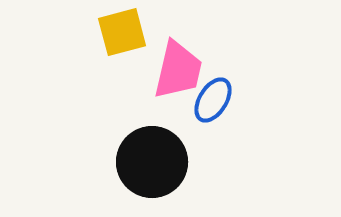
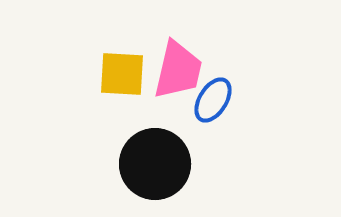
yellow square: moved 42 px down; rotated 18 degrees clockwise
black circle: moved 3 px right, 2 px down
